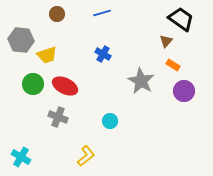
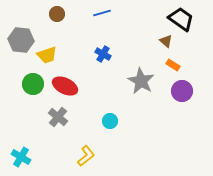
brown triangle: rotated 32 degrees counterclockwise
purple circle: moved 2 px left
gray cross: rotated 18 degrees clockwise
